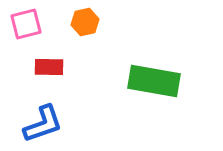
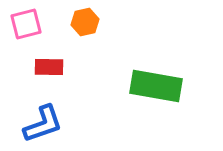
green rectangle: moved 2 px right, 5 px down
